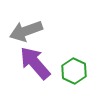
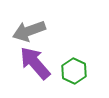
gray arrow: moved 3 px right
